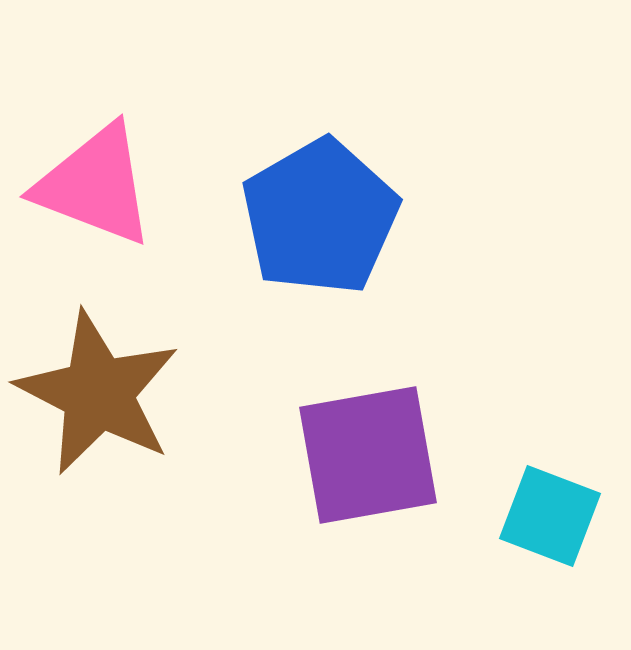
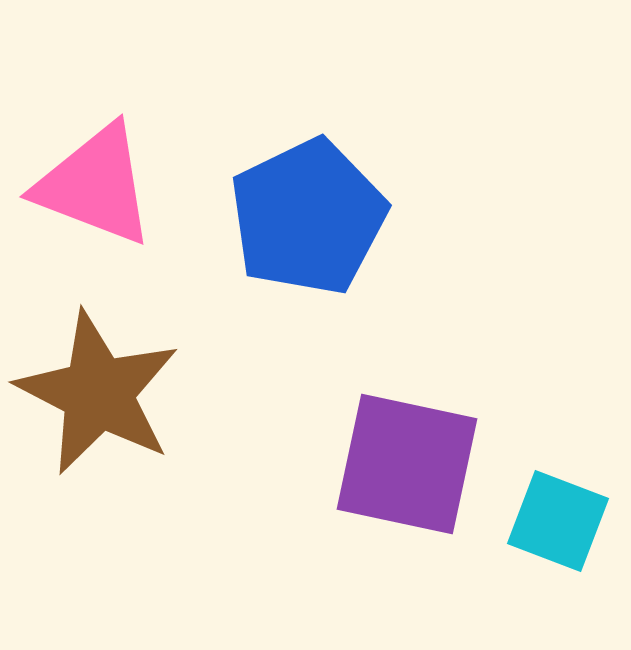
blue pentagon: moved 12 px left; rotated 4 degrees clockwise
purple square: moved 39 px right, 9 px down; rotated 22 degrees clockwise
cyan square: moved 8 px right, 5 px down
